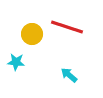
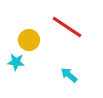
red line: rotated 16 degrees clockwise
yellow circle: moved 3 px left, 6 px down
